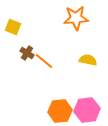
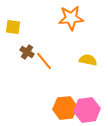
orange star: moved 5 px left
yellow square: rotated 14 degrees counterclockwise
brown cross: moved 1 px up
orange line: rotated 12 degrees clockwise
orange hexagon: moved 5 px right, 3 px up
